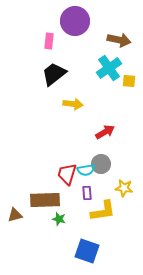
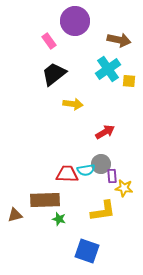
pink rectangle: rotated 42 degrees counterclockwise
cyan cross: moved 1 px left, 1 px down
red trapezoid: rotated 75 degrees clockwise
purple rectangle: moved 25 px right, 17 px up
